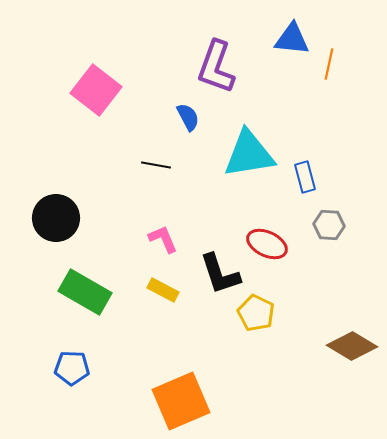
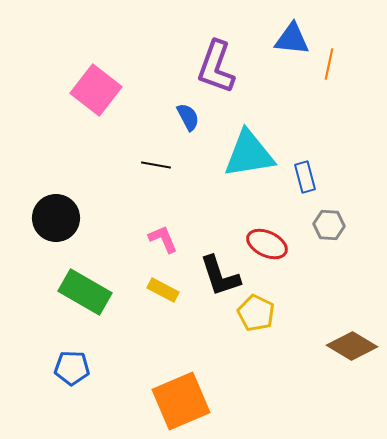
black L-shape: moved 2 px down
